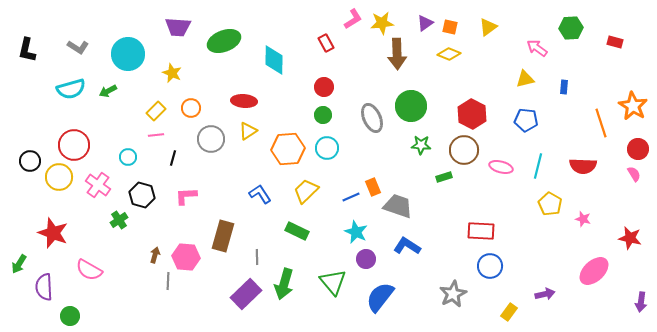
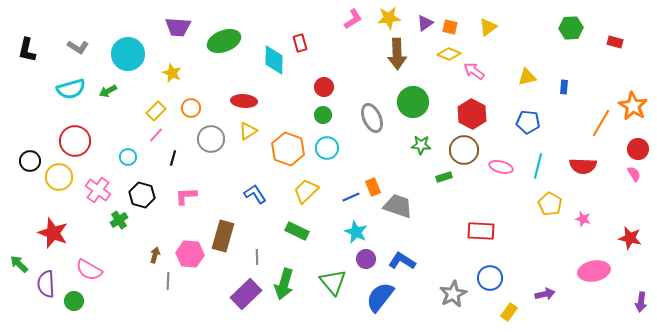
yellow star at (382, 23): moved 7 px right, 5 px up
red rectangle at (326, 43): moved 26 px left; rotated 12 degrees clockwise
pink arrow at (537, 48): moved 63 px left, 23 px down
yellow triangle at (525, 79): moved 2 px right, 2 px up
green circle at (411, 106): moved 2 px right, 4 px up
blue pentagon at (526, 120): moved 2 px right, 2 px down
orange line at (601, 123): rotated 48 degrees clockwise
pink line at (156, 135): rotated 42 degrees counterclockwise
red circle at (74, 145): moved 1 px right, 4 px up
orange hexagon at (288, 149): rotated 24 degrees clockwise
pink cross at (98, 185): moved 5 px down
blue L-shape at (260, 194): moved 5 px left
blue L-shape at (407, 246): moved 5 px left, 15 px down
pink hexagon at (186, 257): moved 4 px right, 3 px up
green arrow at (19, 264): rotated 102 degrees clockwise
blue circle at (490, 266): moved 12 px down
pink ellipse at (594, 271): rotated 32 degrees clockwise
purple semicircle at (44, 287): moved 2 px right, 3 px up
green circle at (70, 316): moved 4 px right, 15 px up
